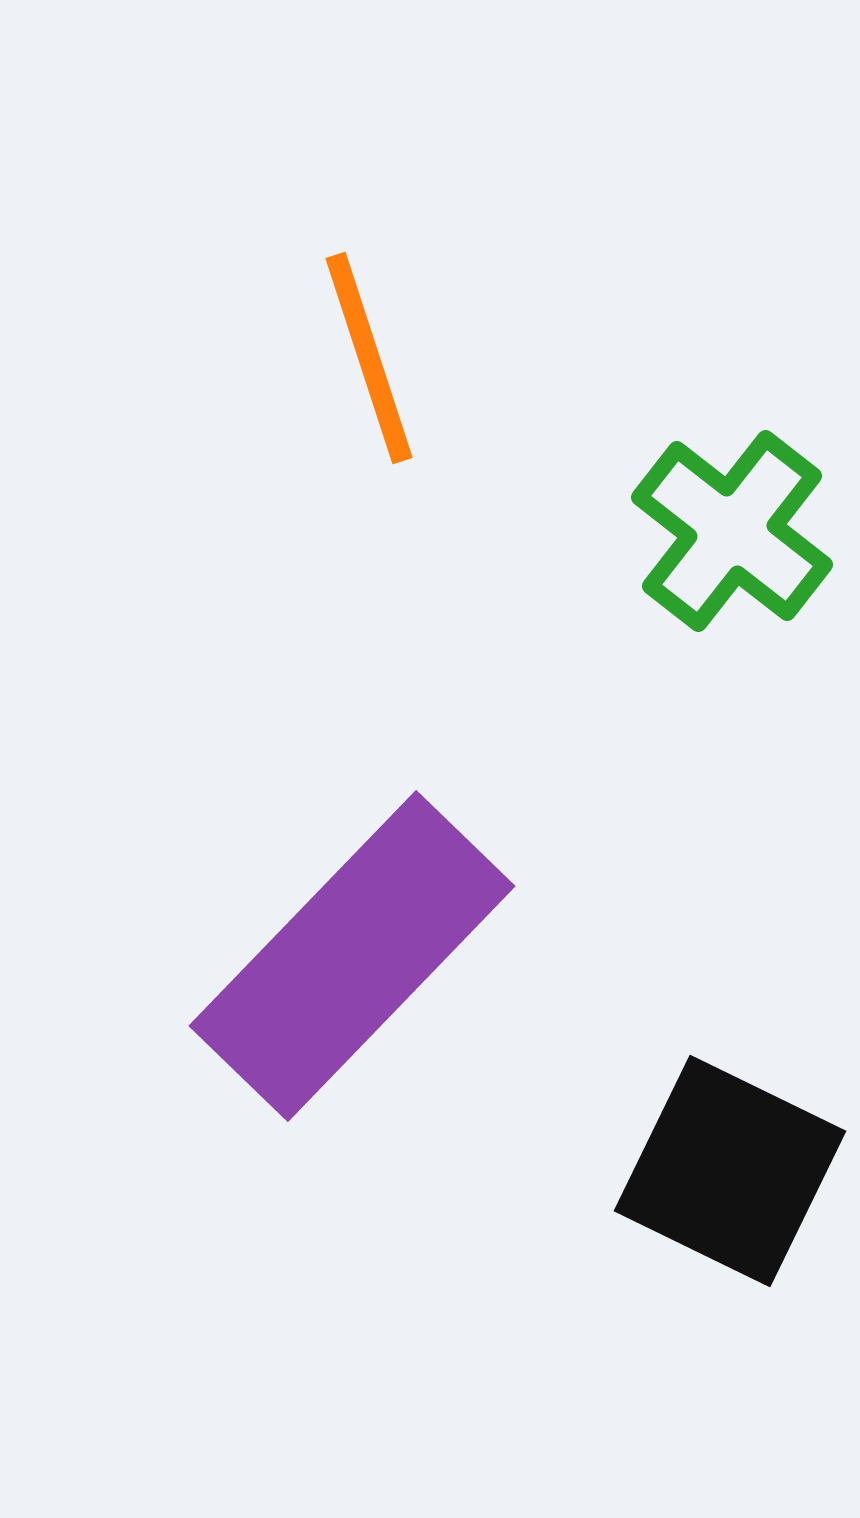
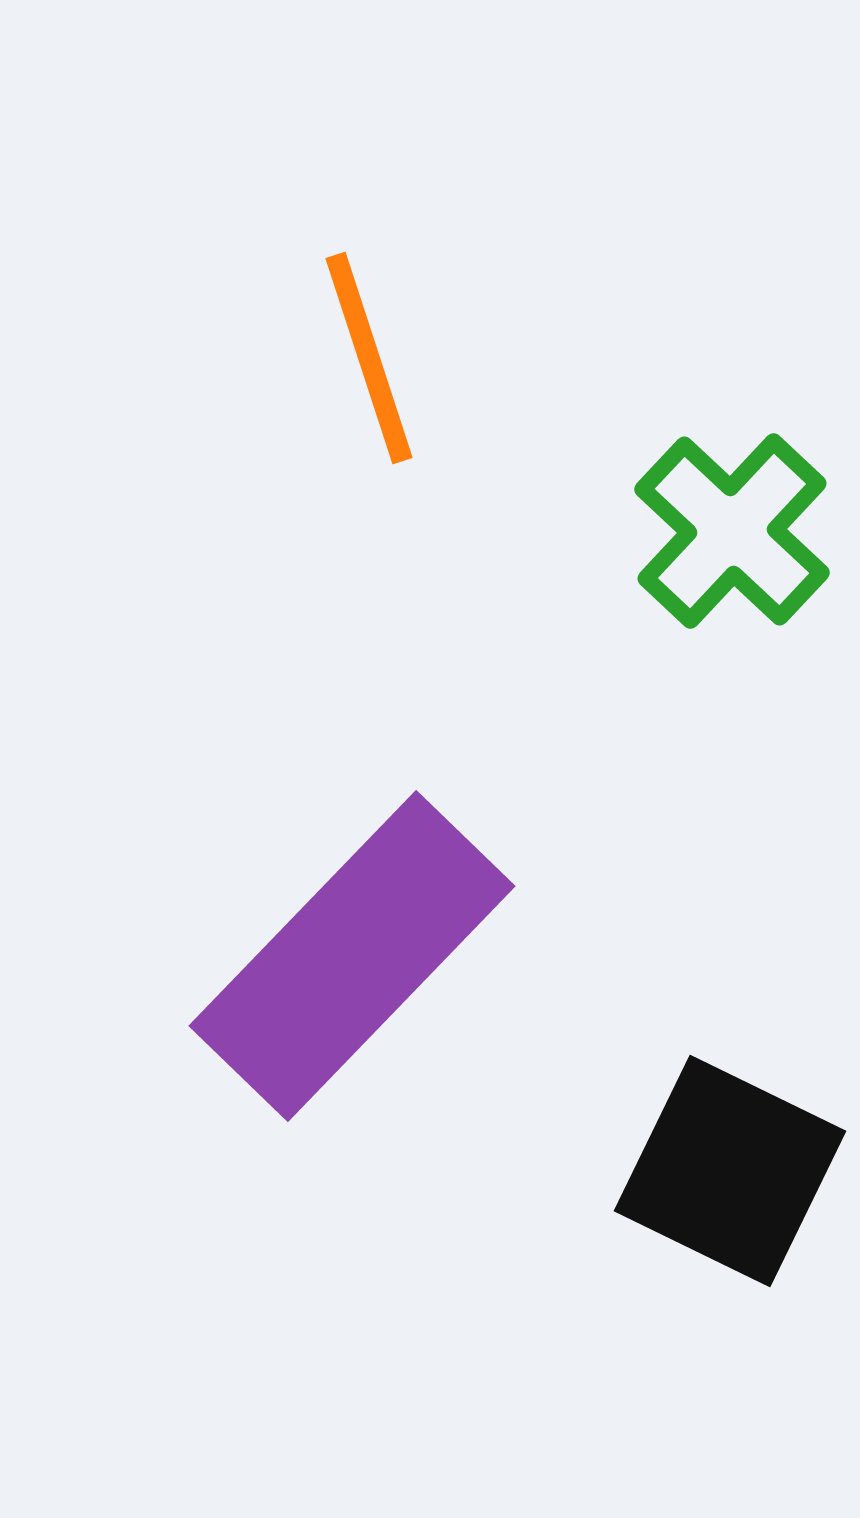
green cross: rotated 5 degrees clockwise
